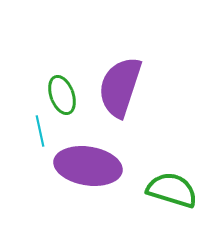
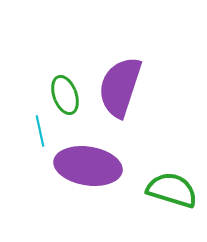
green ellipse: moved 3 px right
